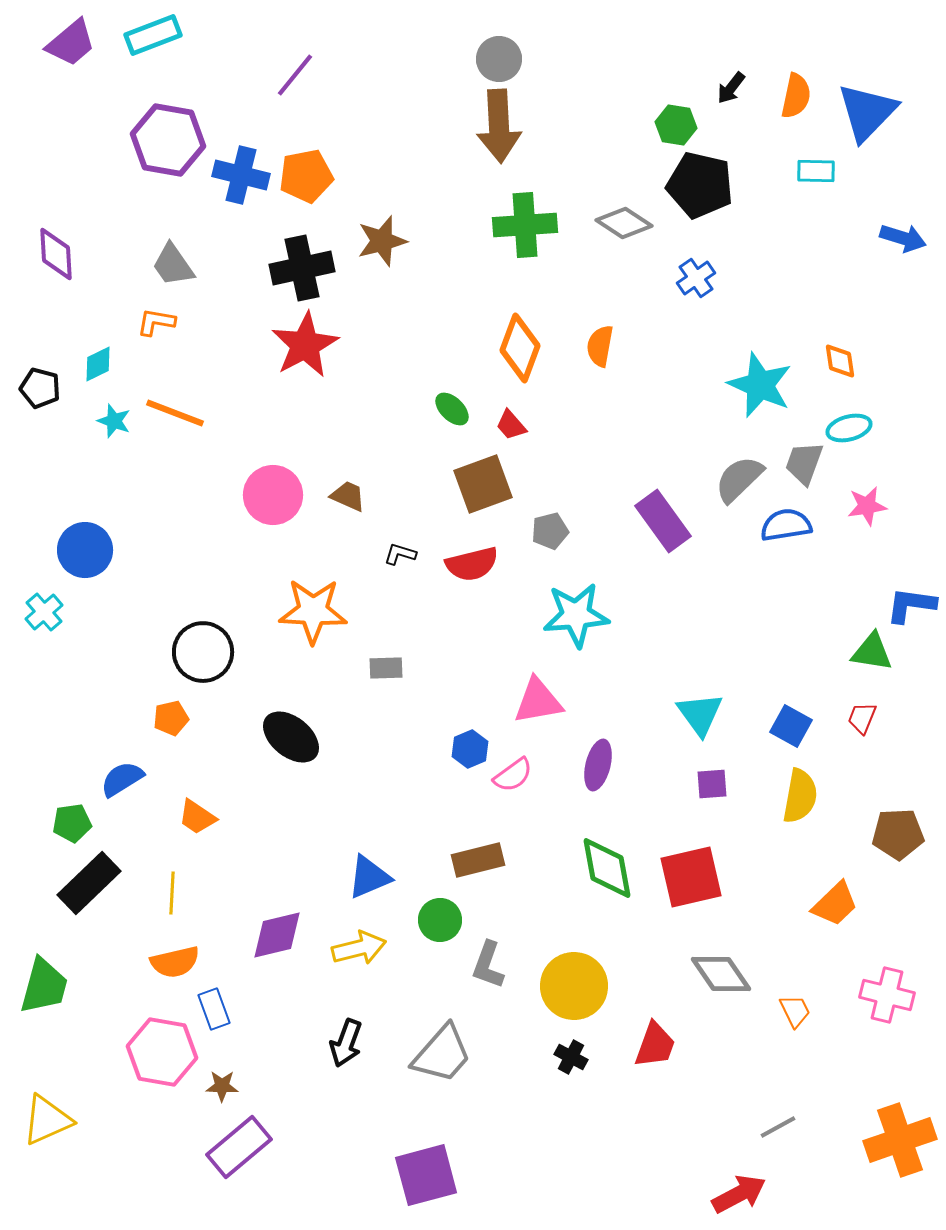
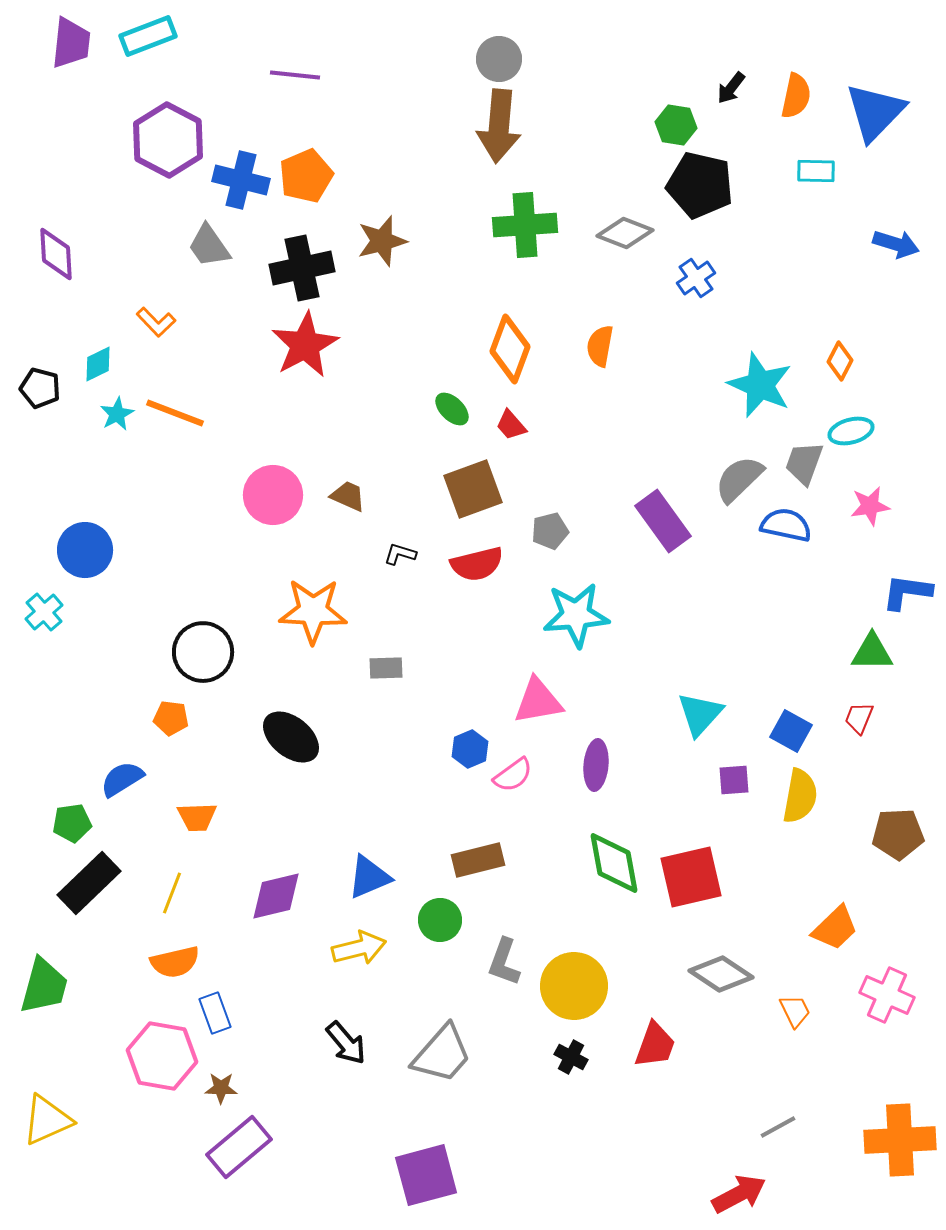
cyan rectangle at (153, 35): moved 5 px left, 1 px down
purple trapezoid at (71, 43): rotated 44 degrees counterclockwise
purple line at (295, 75): rotated 57 degrees clockwise
blue triangle at (867, 112): moved 8 px right
brown arrow at (499, 126): rotated 8 degrees clockwise
purple hexagon at (168, 140): rotated 18 degrees clockwise
blue cross at (241, 175): moved 5 px down
orange pentagon at (306, 176): rotated 12 degrees counterclockwise
gray diamond at (624, 223): moved 1 px right, 10 px down; rotated 12 degrees counterclockwise
blue arrow at (903, 238): moved 7 px left, 6 px down
gray trapezoid at (173, 265): moved 36 px right, 19 px up
orange L-shape at (156, 322): rotated 144 degrees counterclockwise
orange diamond at (520, 348): moved 10 px left, 1 px down
orange diamond at (840, 361): rotated 36 degrees clockwise
cyan star at (114, 421): moved 3 px right, 7 px up; rotated 24 degrees clockwise
cyan ellipse at (849, 428): moved 2 px right, 3 px down
brown square at (483, 484): moved 10 px left, 5 px down
pink star at (867, 506): moved 3 px right
blue semicircle at (786, 525): rotated 21 degrees clockwise
red semicircle at (472, 564): moved 5 px right
blue L-shape at (911, 605): moved 4 px left, 13 px up
green triangle at (872, 652): rotated 9 degrees counterclockwise
cyan triangle at (700, 714): rotated 18 degrees clockwise
orange pentagon at (171, 718): rotated 20 degrees clockwise
red trapezoid at (862, 718): moved 3 px left
blue square at (791, 726): moved 5 px down
purple ellipse at (598, 765): moved 2 px left; rotated 9 degrees counterclockwise
purple square at (712, 784): moved 22 px right, 4 px up
orange trapezoid at (197, 817): rotated 36 degrees counterclockwise
green diamond at (607, 868): moved 7 px right, 5 px up
yellow line at (172, 893): rotated 18 degrees clockwise
orange trapezoid at (835, 904): moved 24 px down
purple diamond at (277, 935): moved 1 px left, 39 px up
gray L-shape at (488, 965): moved 16 px right, 3 px up
gray diamond at (721, 974): rotated 22 degrees counterclockwise
pink cross at (887, 995): rotated 10 degrees clockwise
blue rectangle at (214, 1009): moved 1 px right, 4 px down
black arrow at (346, 1043): rotated 60 degrees counterclockwise
pink hexagon at (162, 1052): moved 4 px down
brown star at (222, 1086): moved 1 px left, 2 px down
orange cross at (900, 1140): rotated 16 degrees clockwise
